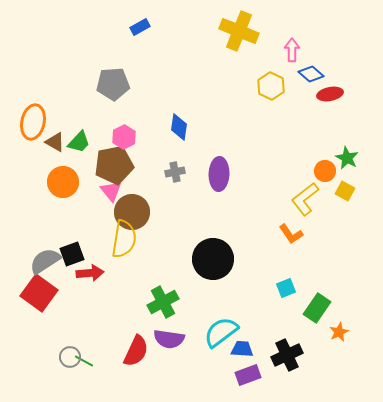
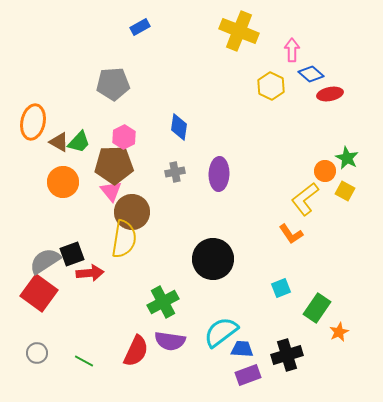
brown triangle at (55, 142): moved 4 px right
brown pentagon at (114, 165): rotated 9 degrees clockwise
cyan square at (286, 288): moved 5 px left
purple semicircle at (169, 339): moved 1 px right, 2 px down
black cross at (287, 355): rotated 8 degrees clockwise
gray circle at (70, 357): moved 33 px left, 4 px up
